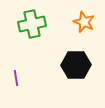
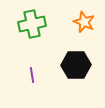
purple line: moved 16 px right, 3 px up
